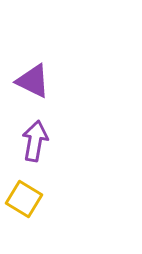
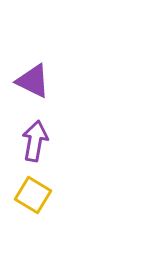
yellow square: moved 9 px right, 4 px up
